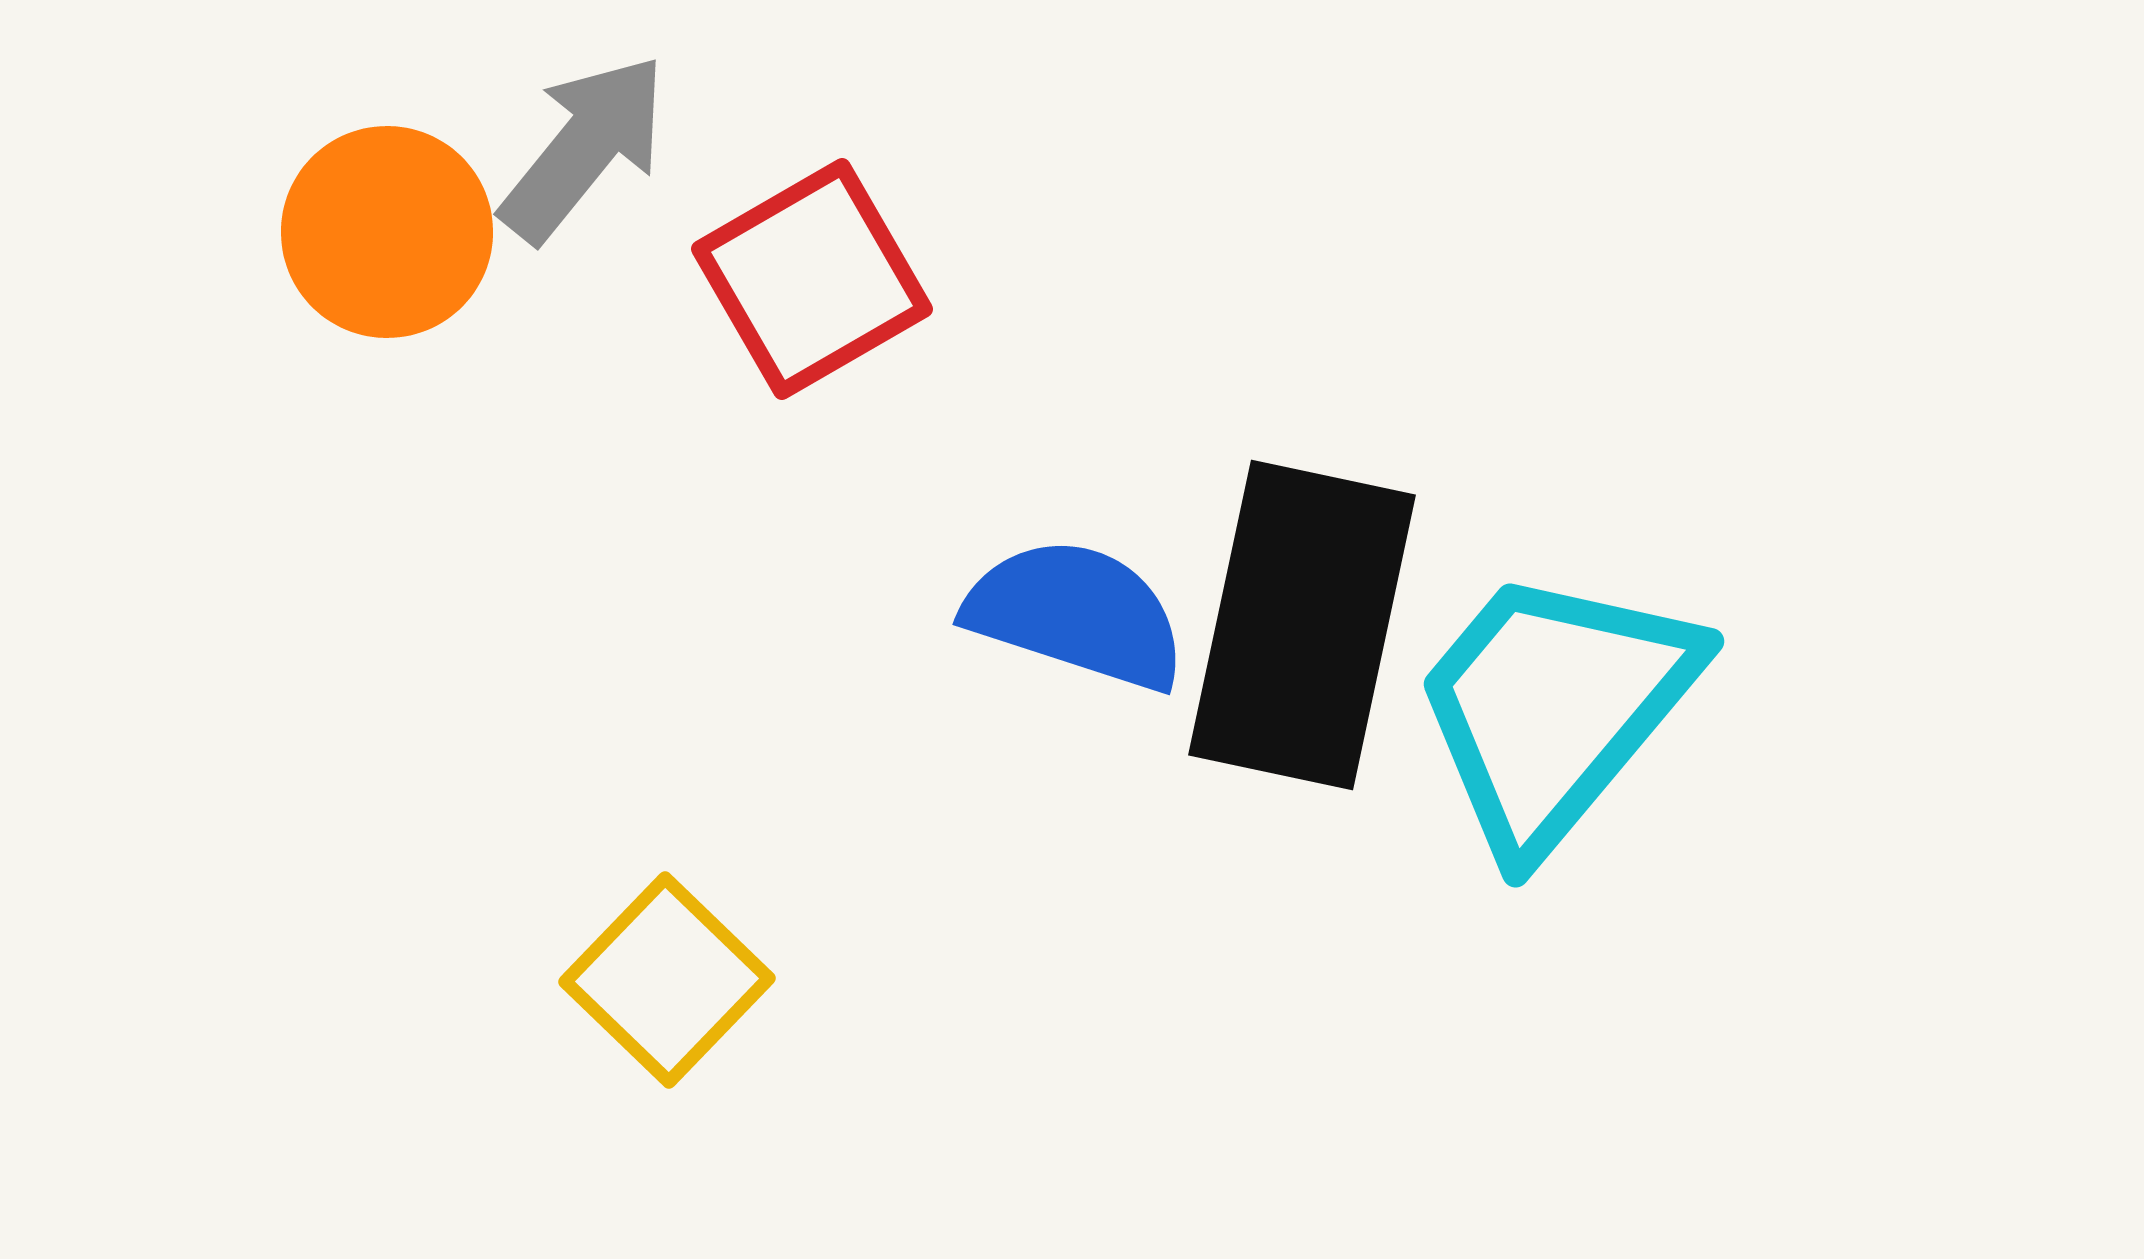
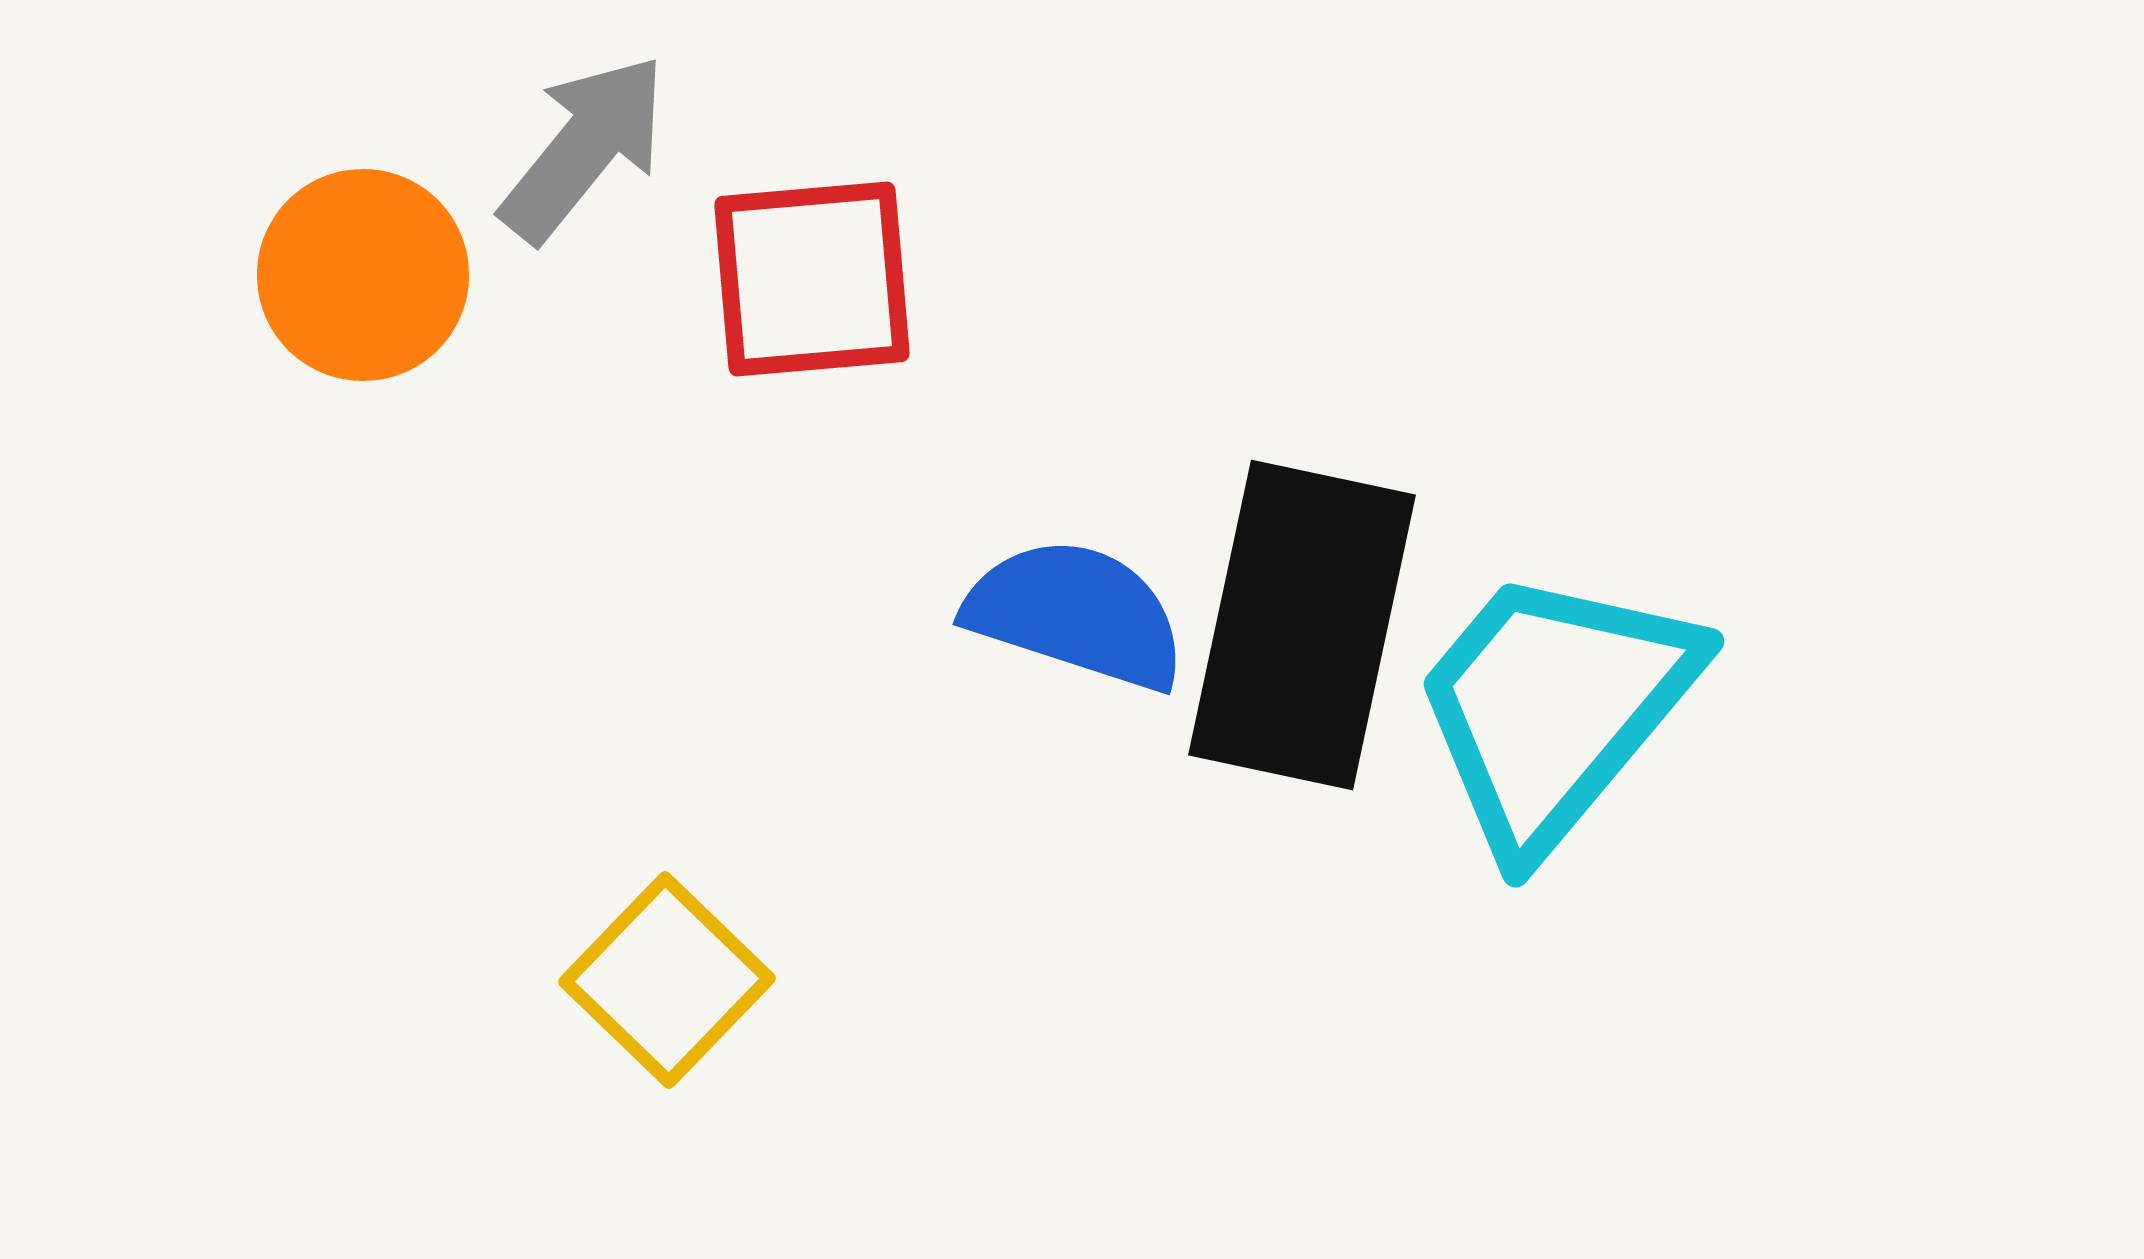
orange circle: moved 24 px left, 43 px down
red square: rotated 25 degrees clockwise
